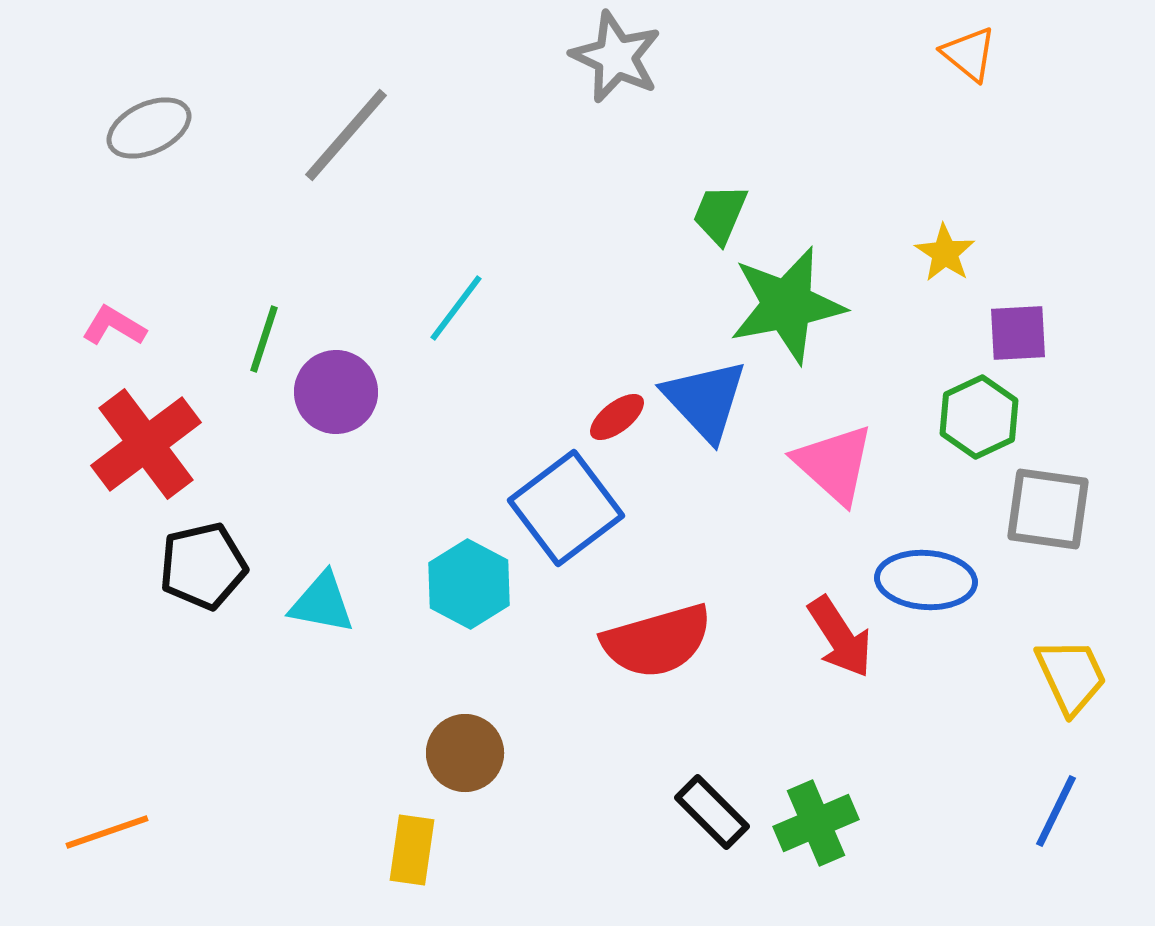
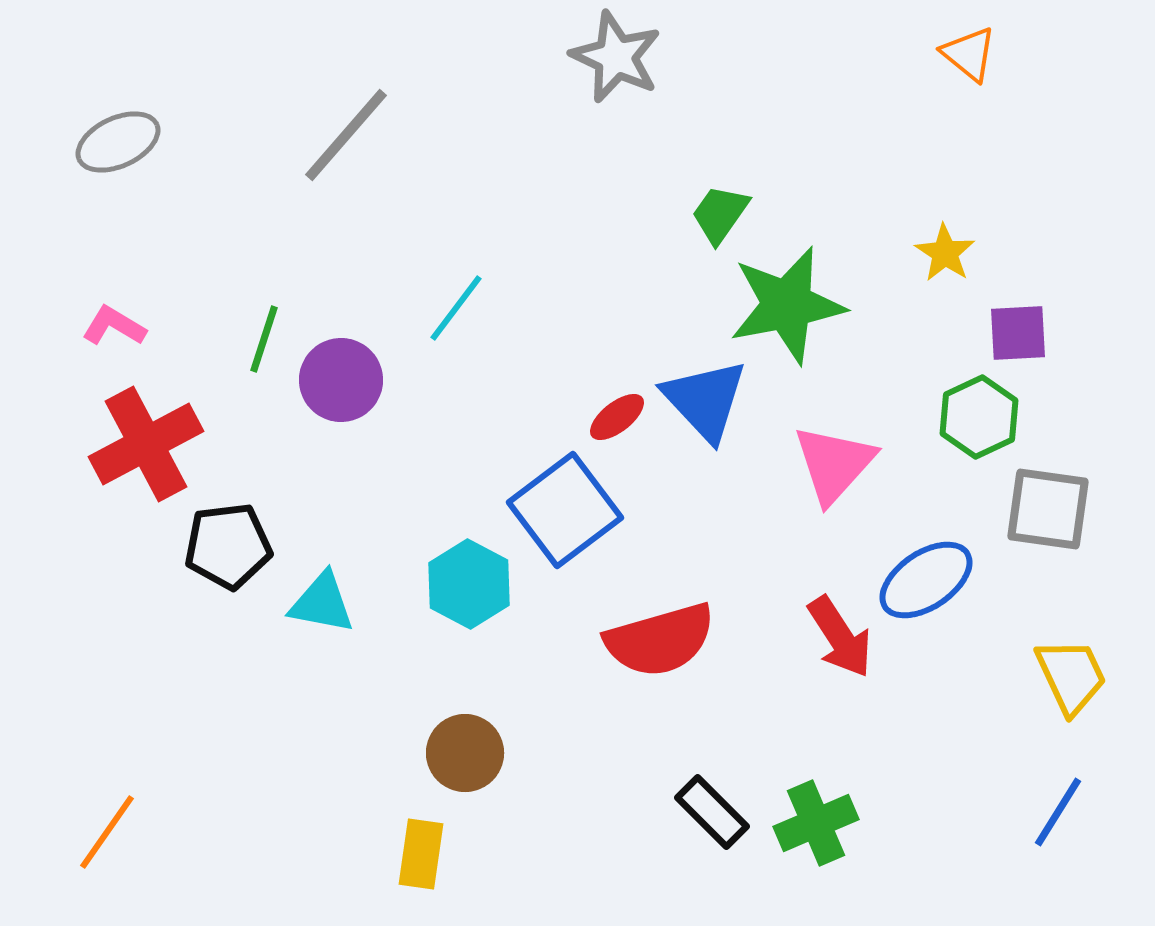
gray ellipse: moved 31 px left, 14 px down
green trapezoid: rotated 12 degrees clockwise
purple circle: moved 5 px right, 12 px up
red cross: rotated 9 degrees clockwise
pink triangle: rotated 30 degrees clockwise
blue square: moved 1 px left, 2 px down
black pentagon: moved 25 px right, 20 px up; rotated 6 degrees clockwise
blue ellipse: rotated 38 degrees counterclockwise
red semicircle: moved 3 px right, 1 px up
blue line: moved 2 px right, 1 px down; rotated 6 degrees clockwise
orange line: rotated 36 degrees counterclockwise
yellow rectangle: moved 9 px right, 4 px down
